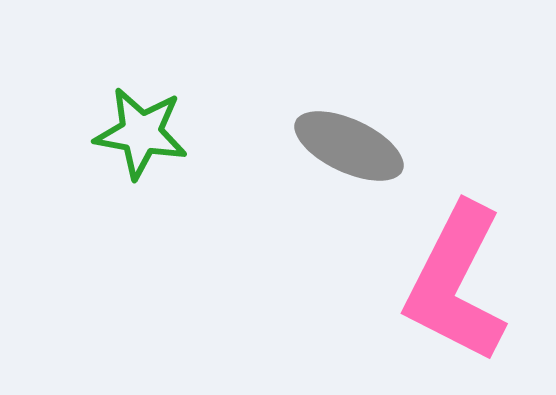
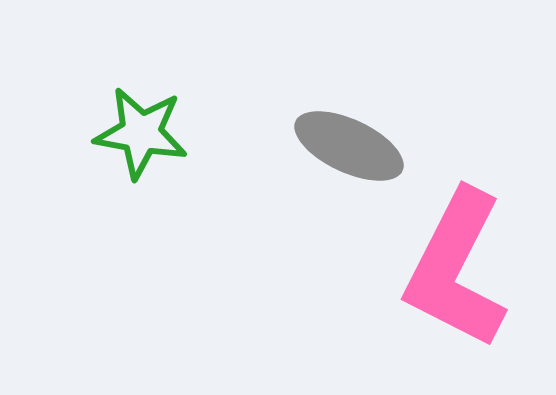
pink L-shape: moved 14 px up
